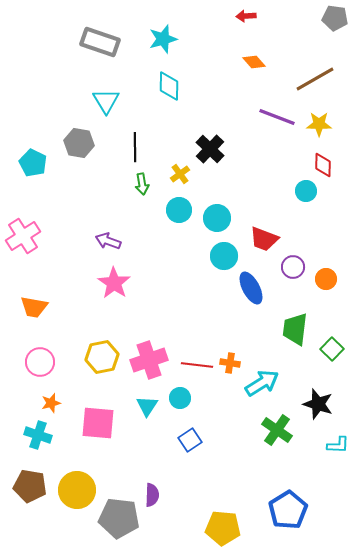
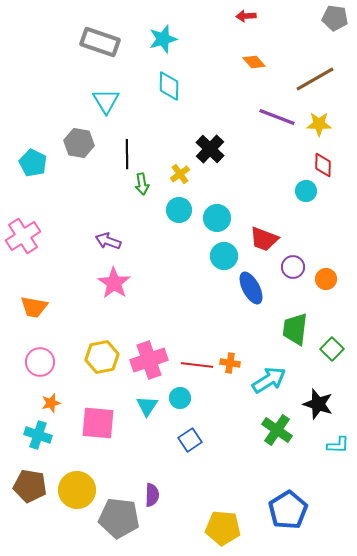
black line at (135, 147): moved 8 px left, 7 px down
cyan arrow at (262, 383): moved 7 px right, 3 px up
